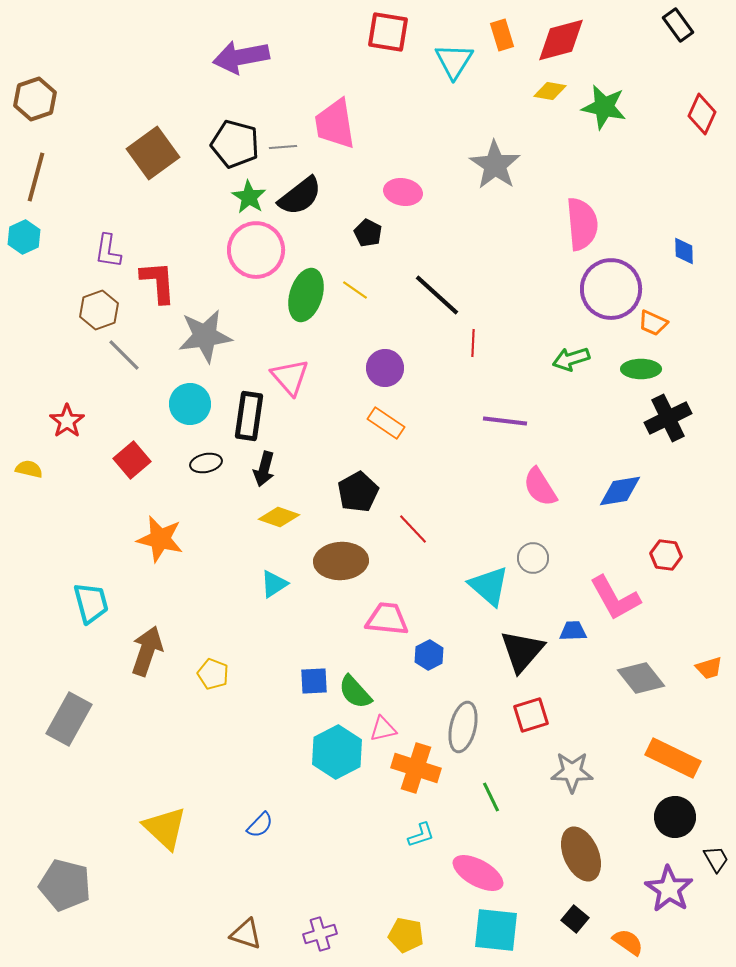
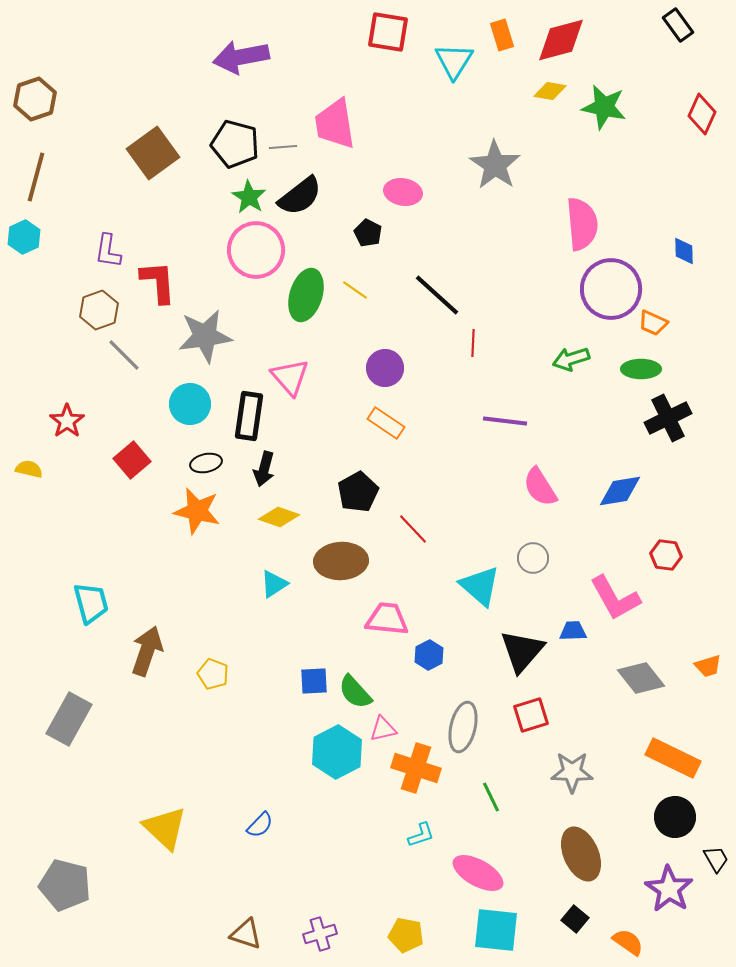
orange star at (160, 539): moved 37 px right, 28 px up
cyan triangle at (489, 586): moved 9 px left
orange trapezoid at (709, 668): moved 1 px left, 2 px up
